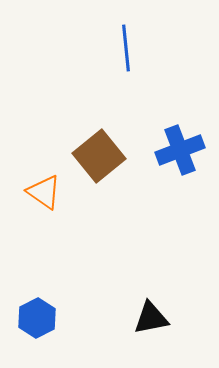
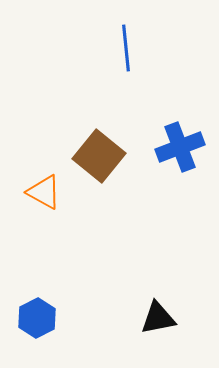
blue cross: moved 3 px up
brown square: rotated 12 degrees counterclockwise
orange triangle: rotated 6 degrees counterclockwise
black triangle: moved 7 px right
